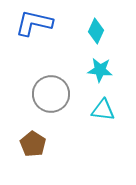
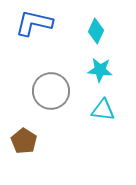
gray circle: moved 3 px up
brown pentagon: moved 9 px left, 3 px up
